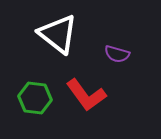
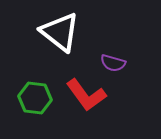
white triangle: moved 2 px right, 2 px up
purple semicircle: moved 4 px left, 9 px down
